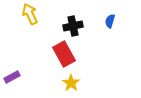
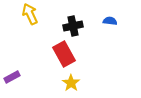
blue semicircle: rotated 80 degrees clockwise
